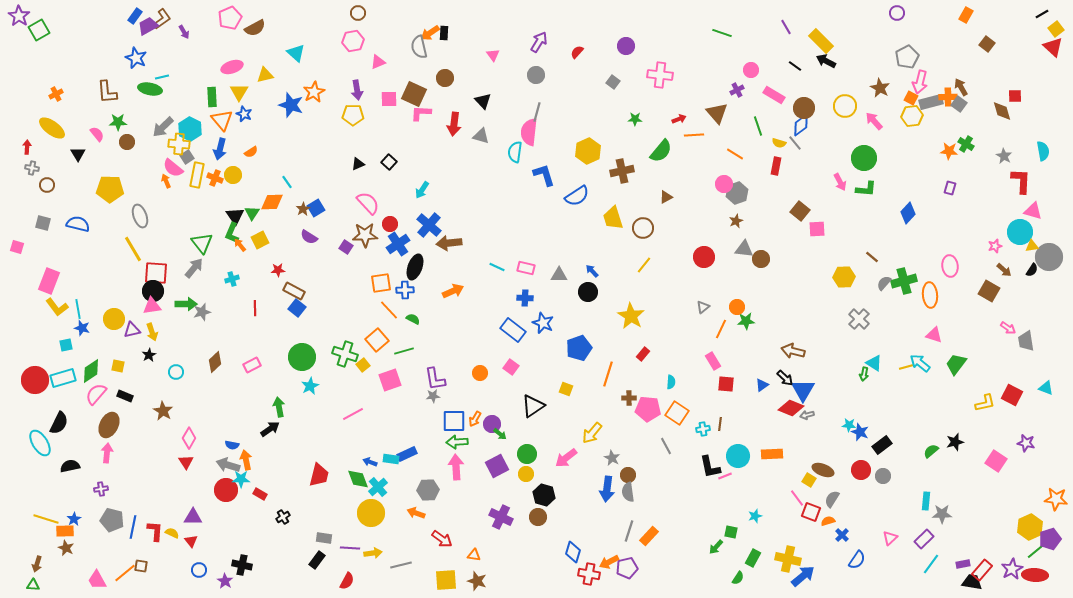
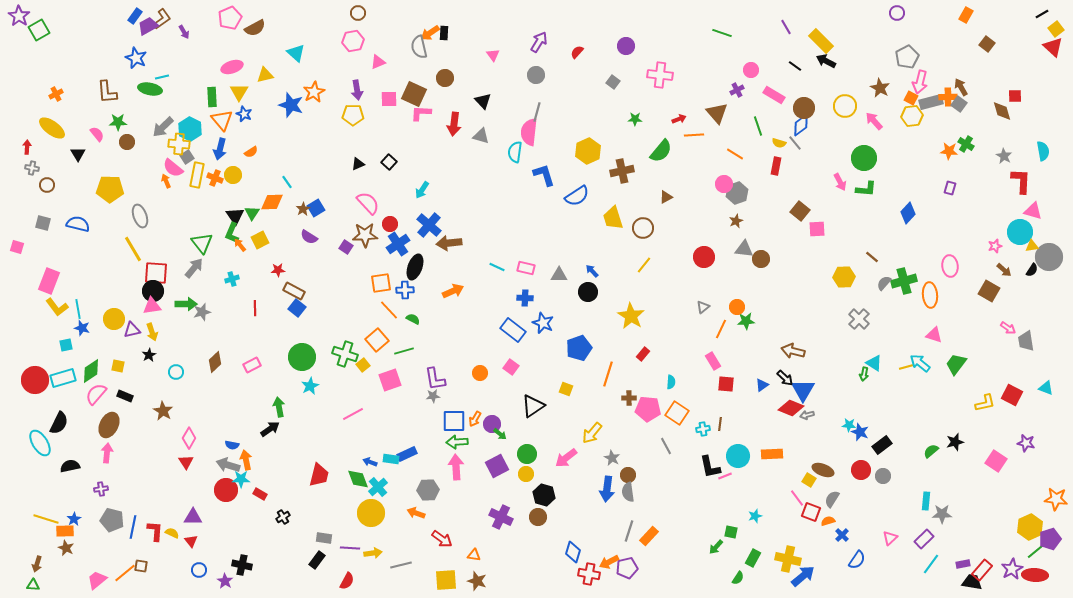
pink trapezoid at (97, 580): rotated 80 degrees clockwise
